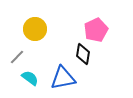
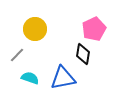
pink pentagon: moved 2 px left, 1 px up
gray line: moved 2 px up
cyan semicircle: rotated 18 degrees counterclockwise
